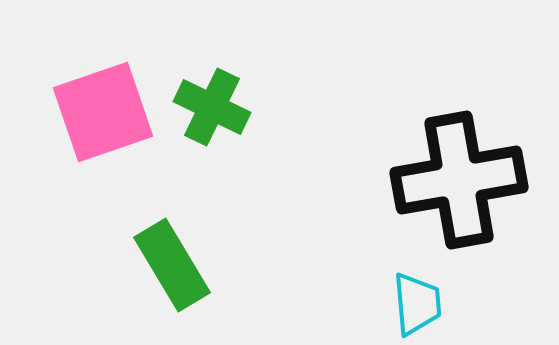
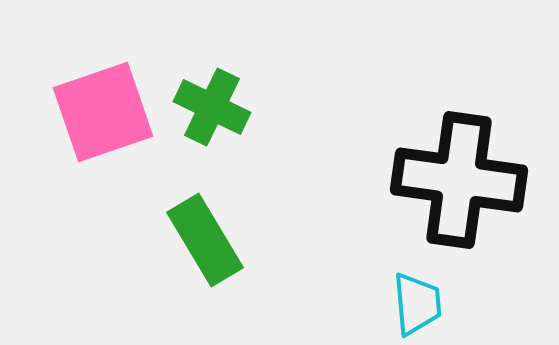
black cross: rotated 18 degrees clockwise
green rectangle: moved 33 px right, 25 px up
